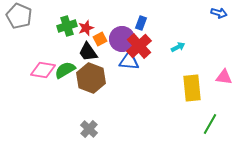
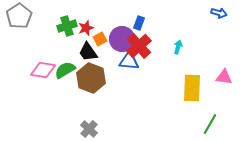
gray pentagon: rotated 15 degrees clockwise
blue rectangle: moved 2 px left
cyan arrow: rotated 48 degrees counterclockwise
yellow rectangle: rotated 8 degrees clockwise
